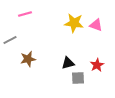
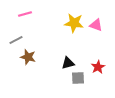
gray line: moved 6 px right
brown star: moved 2 px up; rotated 28 degrees clockwise
red star: moved 1 px right, 2 px down
